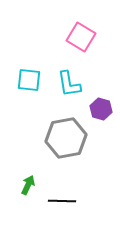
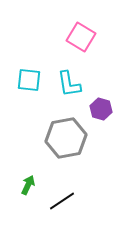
black line: rotated 36 degrees counterclockwise
